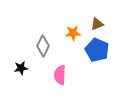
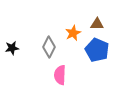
brown triangle: rotated 24 degrees clockwise
orange star: rotated 21 degrees counterclockwise
gray diamond: moved 6 px right, 1 px down
black star: moved 9 px left, 20 px up
